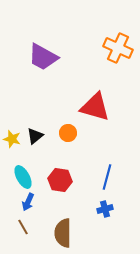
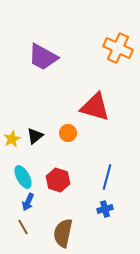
yellow star: rotated 30 degrees clockwise
red hexagon: moved 2 px left; rotated 10 degrees clockwise
brown semicircle: rotated 12 degrees clockwise
